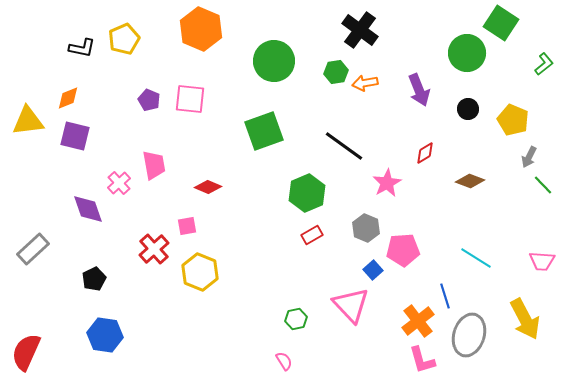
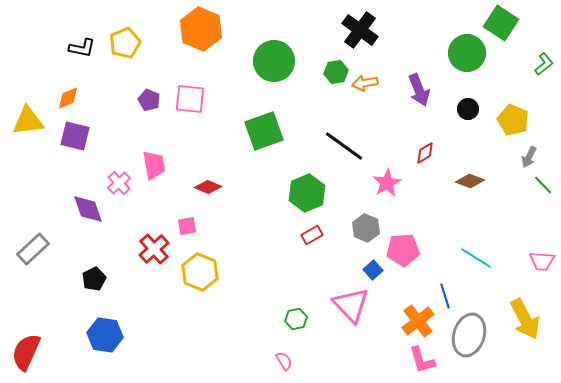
yellow pentagon at (124, 39): moved 1 px right, 4 px down
